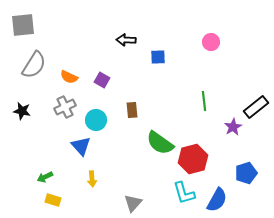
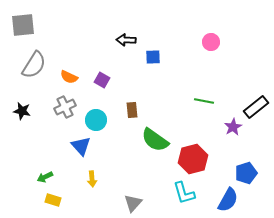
blue square: moved 5 px left
green line: rotated 72 degrees counterclockwise
green semicircle: moved 5 px left, 3 px up
blue semicircle: moved 11 px right
